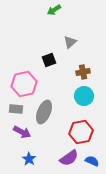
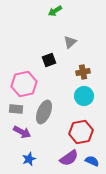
green arrow: moved 1 px right, 1 px down
blue star: rotated 16 degrees clockwise
